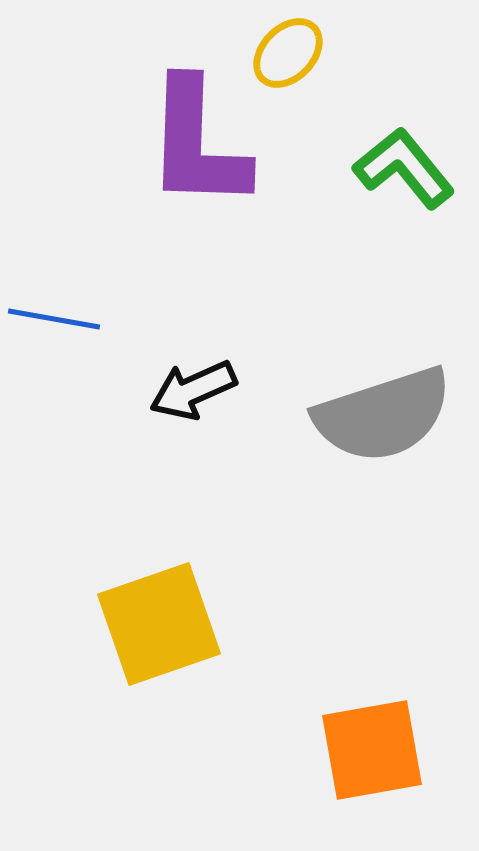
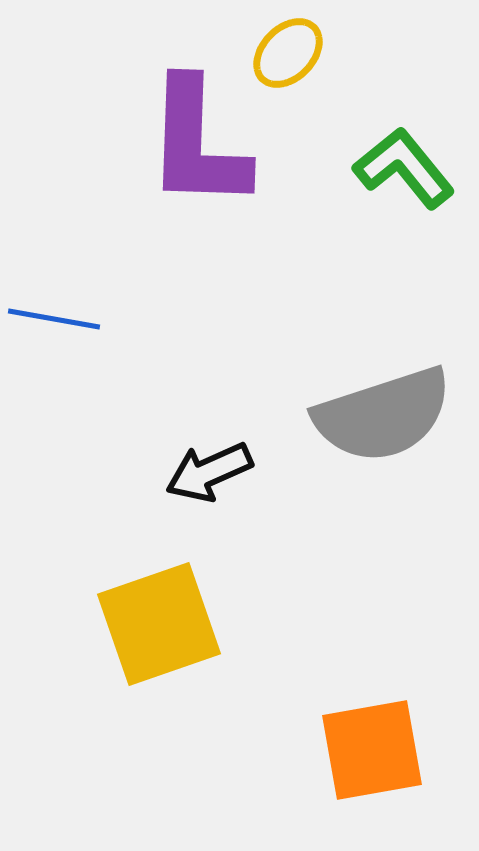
black arrow: moved 16 px right, 82 px down
